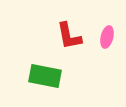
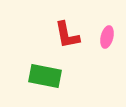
red L-shape: moved 2 px left, 1 px up
